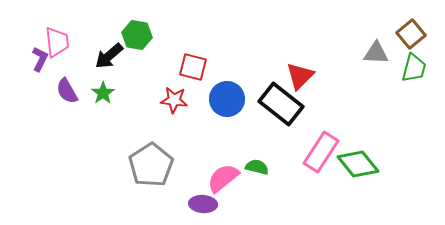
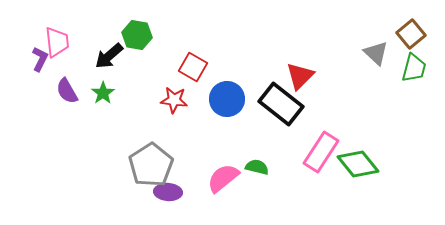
gray triangle: rotated 40 degrees clockwise
red square: rotated 16 degrees clockwise
purple ellipse: moved 35 px left, 12 px up
